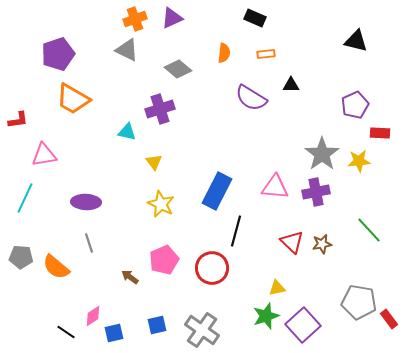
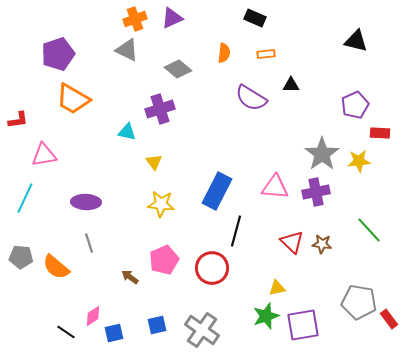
yellow star at (161, 204): rotated 20 degrees counterclockwise
brown star at (322, 244): rotated 18 degrees clockwise
purple square at (303, 325): rotated 32 degrees clockwise
